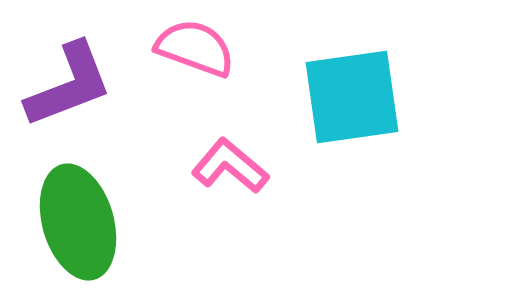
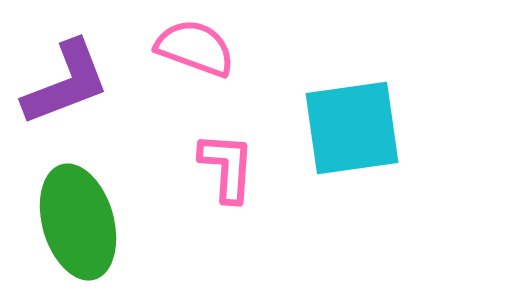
purple L-shape: moved 3 px left, 2 px up
cyan square: moved 31 px down
pink L-shape: moved 3 px left, 1 px down; rotated 54 degrees clockwise
